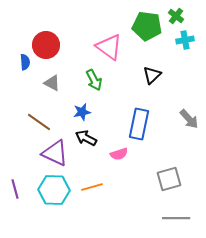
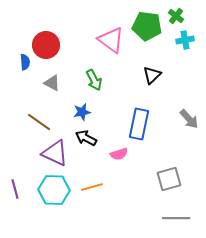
pink triangle: moved 2 px right, 7 px up
